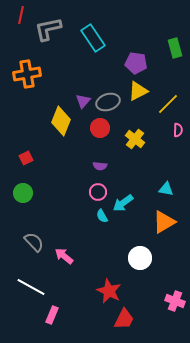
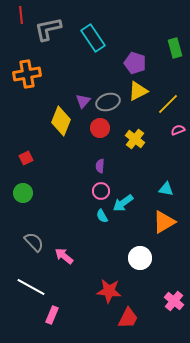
red line: rotated 18 degrees counterclockwise
purple pentagon: moved 1 px left; rotated 10 degrees clockwise
pink semicircle: rotated 112 degrees counterclockwise
purple semicircle: rotated 88 degrees clockwise
pink circle: moved 3 px right, 1 px up
red star: rotated 20 degrees counterclockwise
pink cross: moved 1 px left; rotated 18 degrees clockwise
red trapezoid: moved 4 px right, 1 px up
